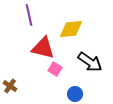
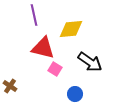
purple line: moved 5 px right
